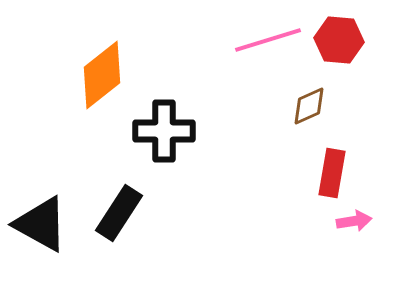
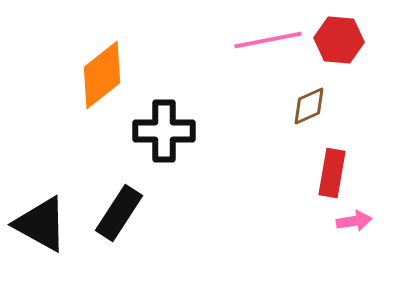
pink line: rotated 6 degrees clockwise
